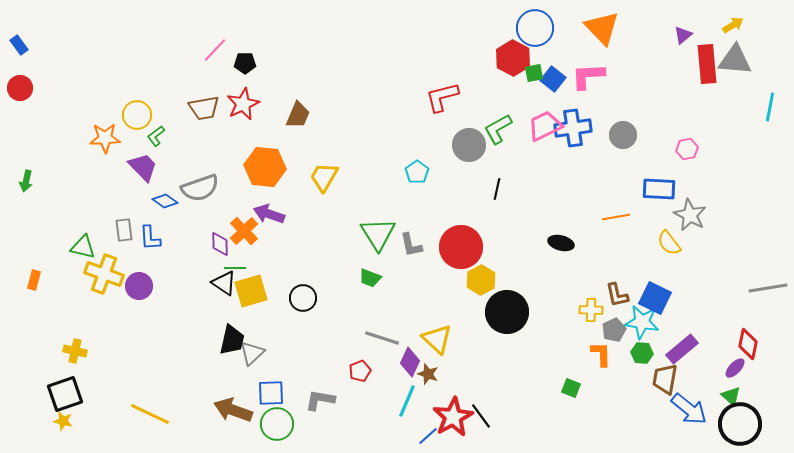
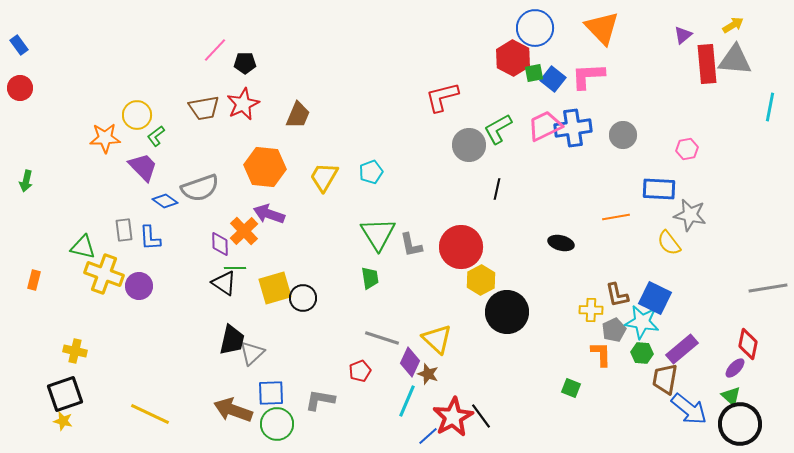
cyan pentagon at (417, 172): moved 46 px left; rotated 15 degrees clockwise
gray star at (690, 215): rotated 16 degrees counterclockwise
green trapezoid at (370, 278): rotated 120 degrees counterclockwise
yellow square at (251, 291): moved 24 px right, 3 px up
